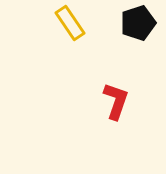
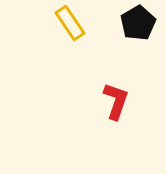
black pentagon: rotated 12 degrees counterclockwise
